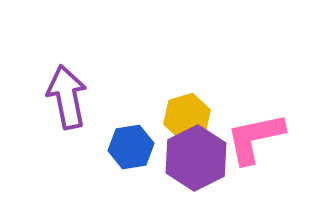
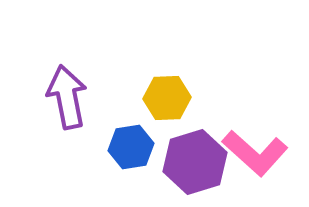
yellow hexagon: moved 20 px left, 19 px up; rotated 15 degrees clockwise
pink L-shape: moved 15 px down; rotated 126 degrees counterclockwise
purple hexagon: moved 1 px left, 4 px down; rotated 10 degrees clockwise
